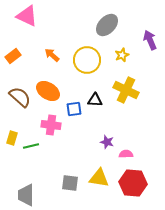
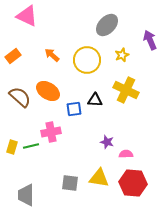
pink cross: moved 7 px down; rotated 18 degrees counterclockwise
yellow rectangle: moved 9 px down
